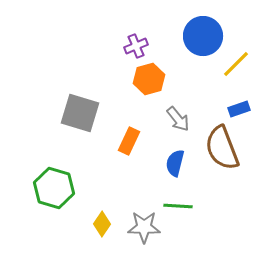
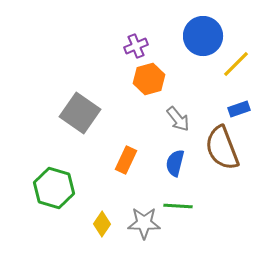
gray square: rotated 18 degrees clockwise
orange rectangle: moved 3 px left, 19 px down
gray star: moved 4 px up
